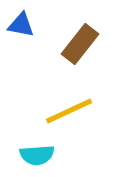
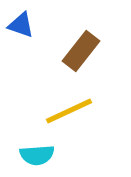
blue triangle: rotated 8 degrees clockwise
brown rectangle: moved 1 px right, 7 px down
